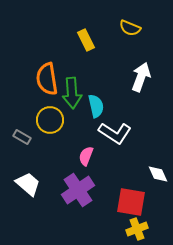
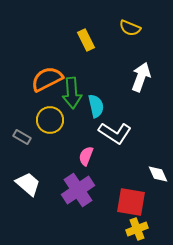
orange semicircle: rotated 72 degrees clockwise
